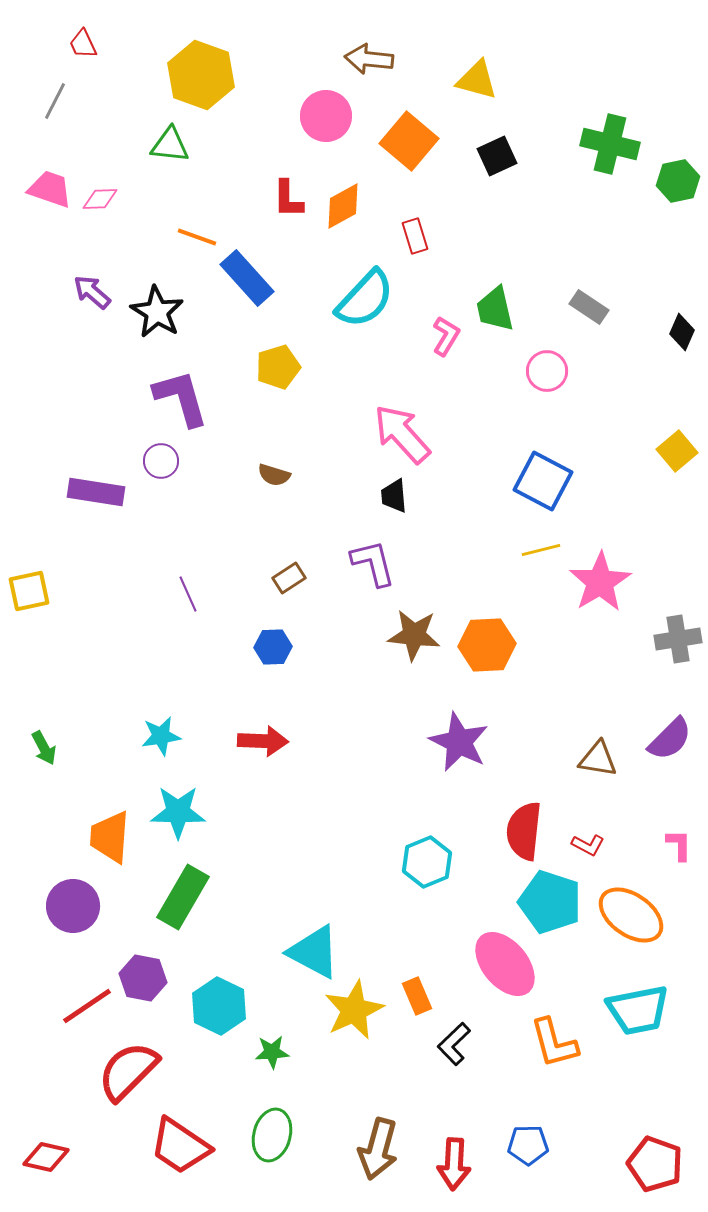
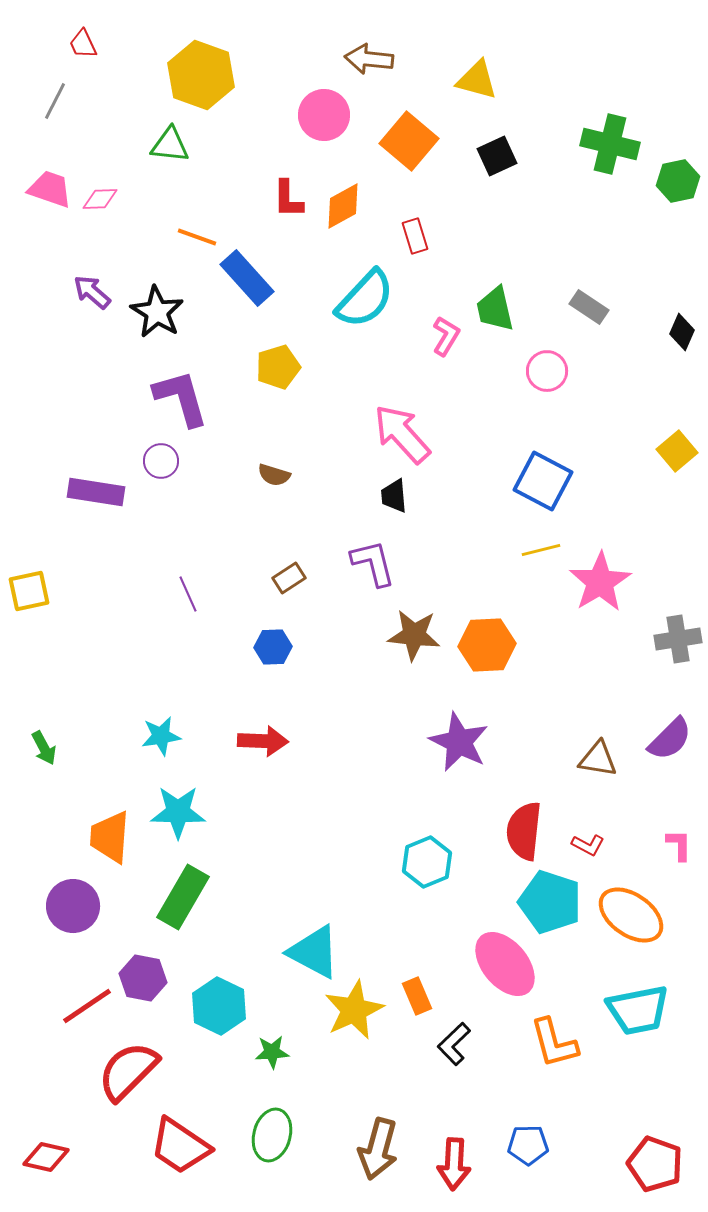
pink circle at (326, 116): moved 2 px left, 1 px up
